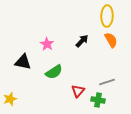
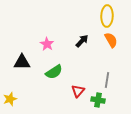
black triangle: moved 1 px left; rotated 12 degrees counterclockwise
gray line: moved 2 px up; rotated 63 degrees counterclockwise
